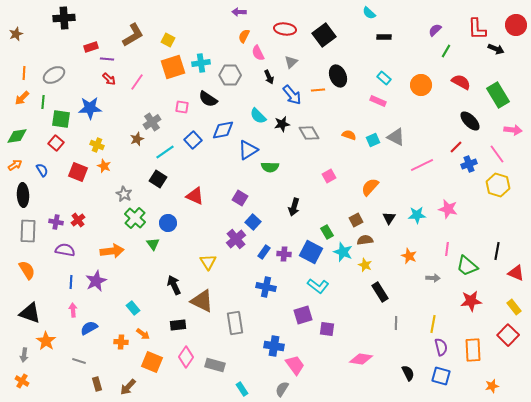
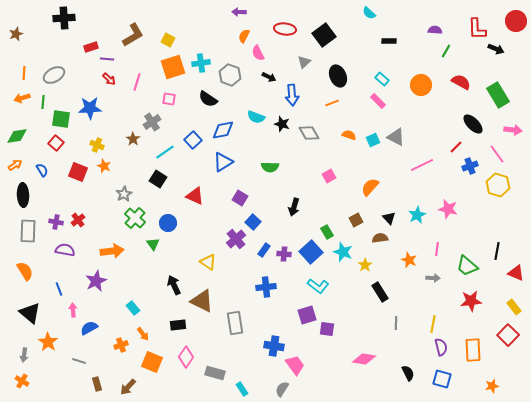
red circle at (516, 25): moved 4 px up
purple semicircle at (435, 30): rotated 48 degrees clockwise
black rectangle at (384, 37): moved 5 px right, 4 px down
gray triangle at (291, 62): moved 13 px right
gray hexagon at (230, 75): rotated 20 degrees clockwise
black arrow at (269, 77): rotated 40 degrees counterclockwise
cyan rectangle at (384, 78): moved 2 px left, 1 px down
pink line at (137, 82): rotated 18 degrees counterclockwise
orange line at (318, 90): moved 14 px right, 13 px down; rotated 16 degrees counterclockwise
blue arrow at (292, 95): rotated 35 degrees clockwise
orange arrow at (22, 98): rotated 28 degrees clockwise
pink rectangle at (378, 101): rotated 21 degrees clockwise
pink square at (182, 107): moved 13 px left, 8 px up
cyan semicircle at (258, 116): moved 2 px left, 1 px down; rotated 24 degrees counterclockwise
black ellipse at (470, 121): moved 3 px right, 3 px down
black star at (282, 124): rotated 28 degrees clockwise
brown star at (137, 139): moved 4 px left; rotated 16 degrees counterclockwise
blue triangle at (248, 150): moved 25 px left, 12 px down
blue cross at (469, 164): moved 1 px right, 2 px down
gray star at (124, 194): rotated 14 degrees clockwise
cyan star at (417, 215): rotated 24 degrees counterclockwise
black triangle at (389, 218): rotated 16 degrees counterclockwise
brown semicircle at (365, 240): moved 15 px right, 2 px up
pink line at (447, 249): moved 10 px left
blue rectangle at (264, 252): moved 2 px up
blue square at (311, 252): rotated 20 degrees clockwise
orange star at (409, 256): moved 4 px down
yellow triangle at (208, 262): rotated 24 degrees counterclockwise
yellow star at (365, 265): rotated 16 degrees clockwise
orange semicircle at (27, 270): moved 2 px left, 1 px down
blue line at (71, 282): moved 12 px left, 7 px down; rotated 24 degrees counterclockwise
blue cross at (266, 287): rotated 18 degrees counterclockwise
black triangle at (30, 313): rotated 20 degrees clockwise
purple square at (303, 315): moved 4 px right
orange arrow at (143, 334): rotated 16 degrees clockwise
orange star at (46, 341): moved 2 px right, 1 px down
orange cross at (121, 342): moved 3 px down; rotated 24 degrees counterclockwise
pink diamond at (361, 359): moved 3 px right
gray rectangle at (215, 365): moved 8 px down
blue square at (441, 376): moved 1 px right, 3 px down
